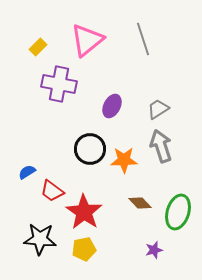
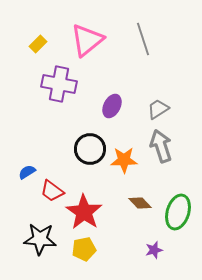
yellow rectangle: moved 3 px up
